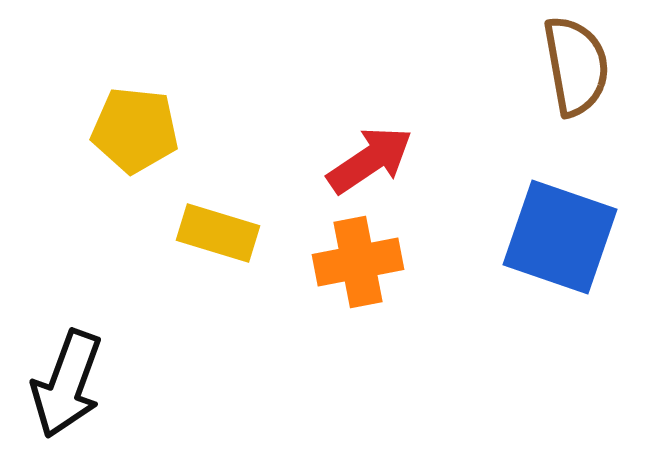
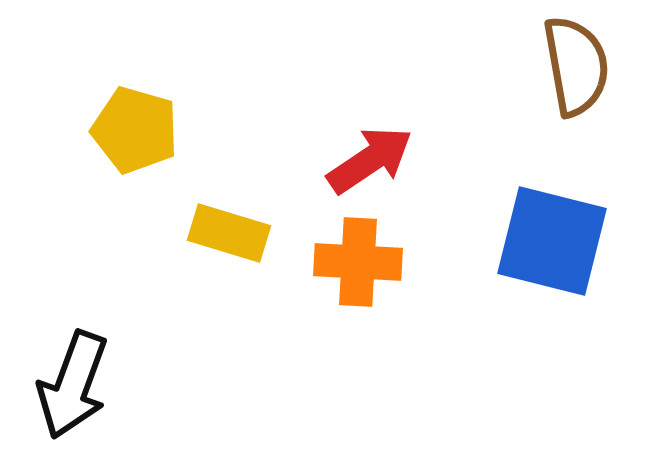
yellow pentagon: rotated 10 degrees clockwise
yellow rectangle: moved 11 px right
blue square: moved 8 px left, 4 px down; rotated 5 degrees counterclockwise
orange cross: rotated 14 degrees clockwise
black arrow: moved 6 px right, 1 px down
